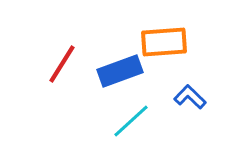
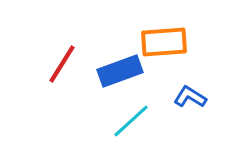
blue L-shape: rotated 12 degrees counterclockwise
